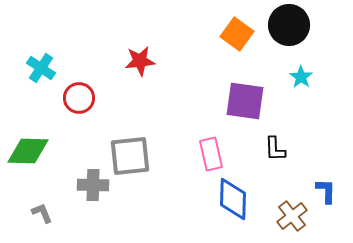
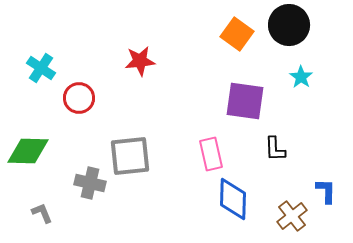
gray cross: moved 3 px left, 2 px up; rotated 12 degrees clockwise
